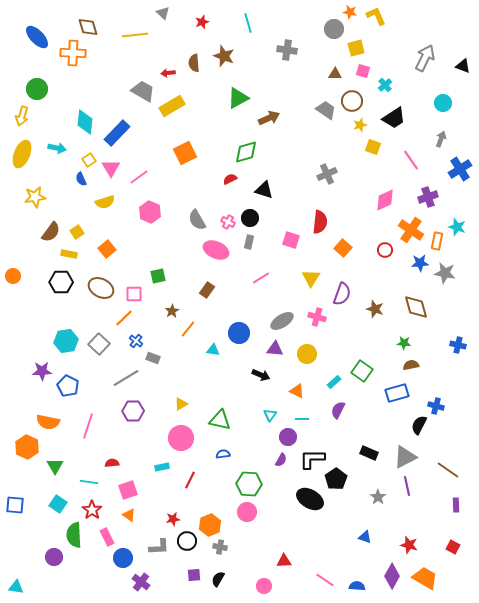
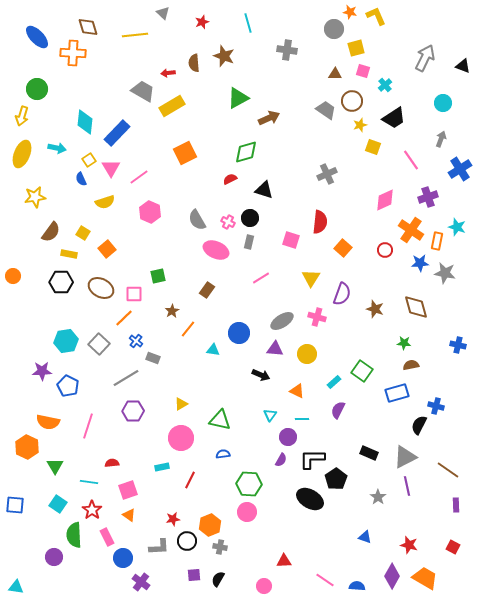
yellow square at (77, 232): moved 6 px right, 1 px down; rotated 24 degrees counterclockwise
